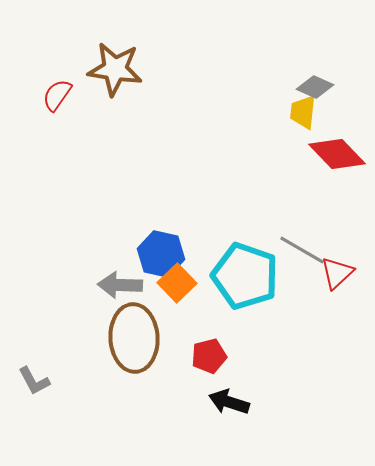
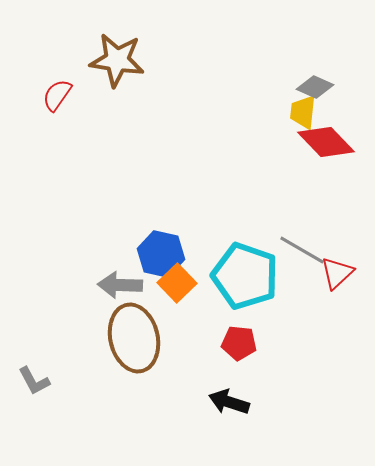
brown star: moved 2 px right, 9 px up
red diamond: moved 11 px left, 12 px up
brown ellipse: rotated 10 degrees counterclockwise
red pentagon: moved 30 px right, 13 px up; rotated 20 degrees clockwise
